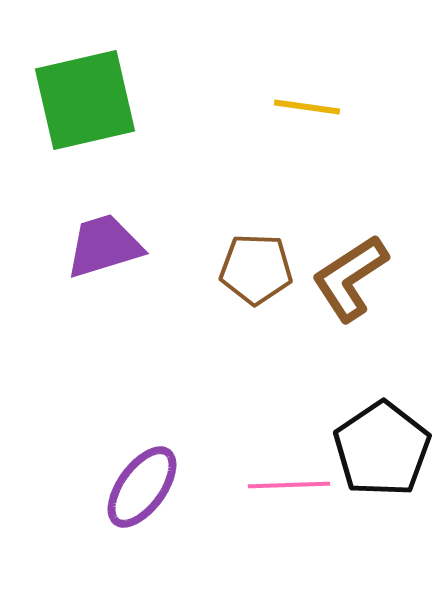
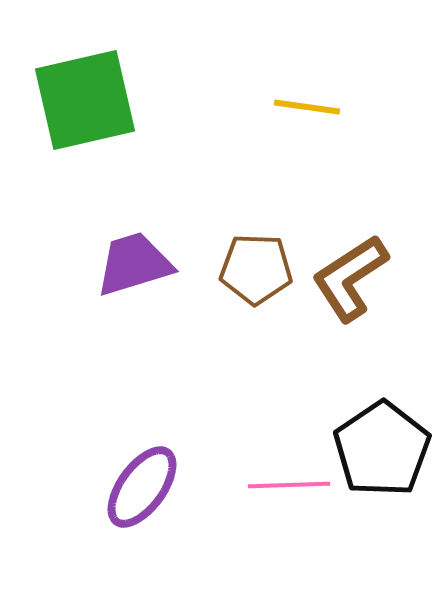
purple trapezoid: moved 30 px right, 18 px down
